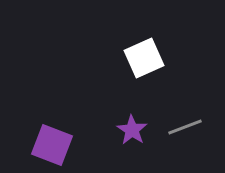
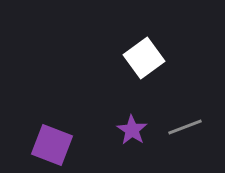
white square: rotated 12 degrees counterclockwise
